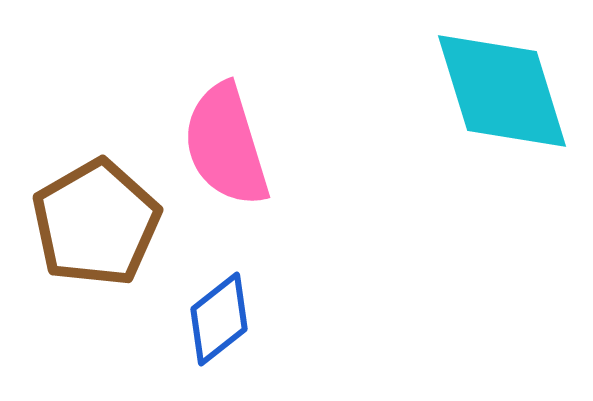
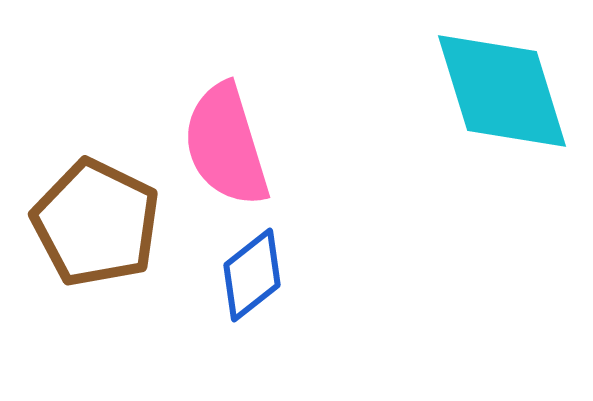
brown pentagon: rotated 16 degrees counterclockwise
blue diamond: moved 33 px right, 44 px up
